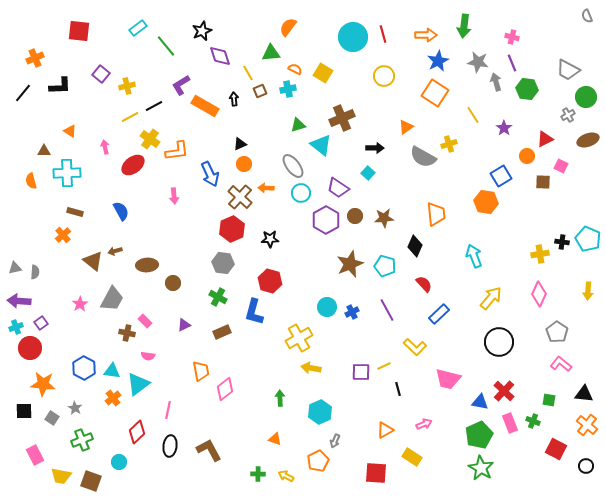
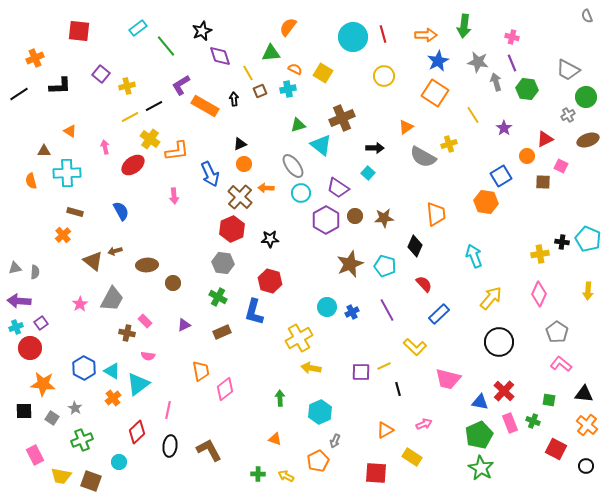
black line at (23, 93): moved 4 px left, 1 px down; rotated 18 degrees clockwise
cyan triangle at (112, 371): rotated 24 degrees clockwise
